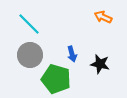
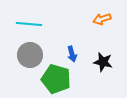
orange arrow: moved 1 px left, 2 px down; rotated 42 degrees counterclockwise
cyan line: rotated 40 degrees counterclockwise
black star: moved 3 px right, 2 px up
